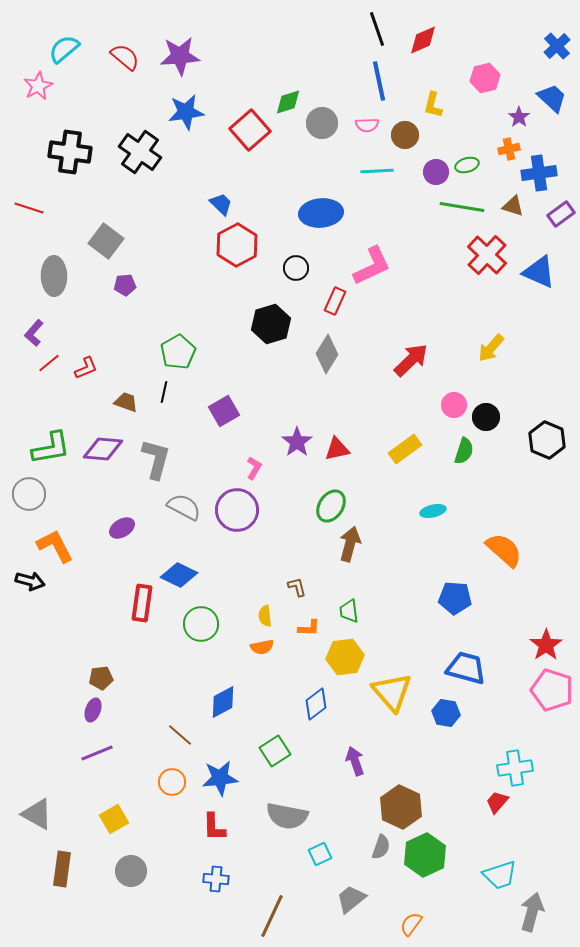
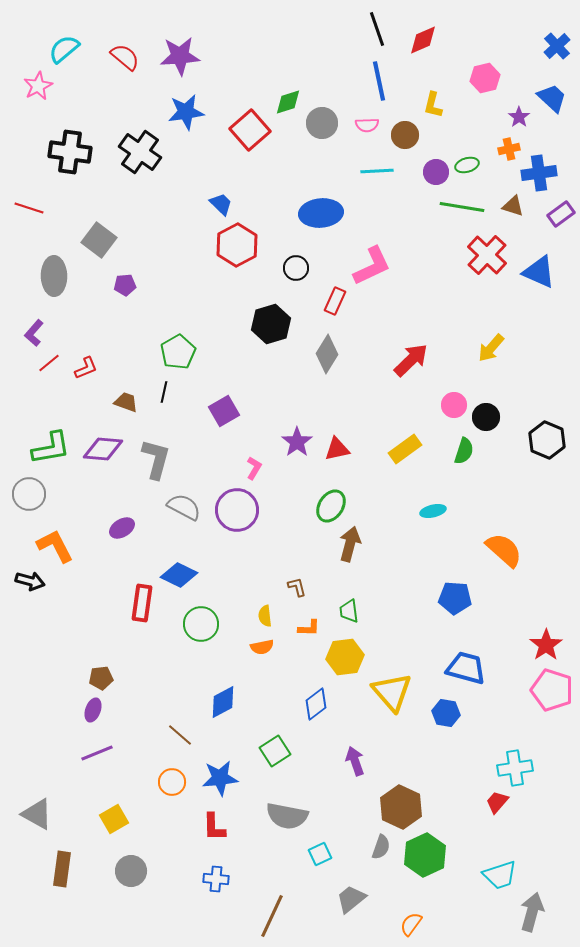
gray square at (106, 241): moved 7 px left, 1 px up
